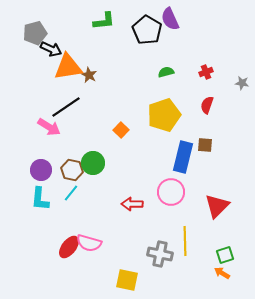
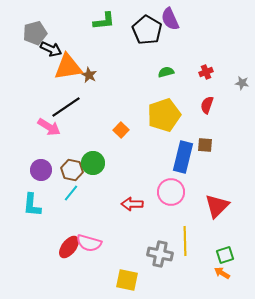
cyan L-shape: moved 8 px left, 6 px down
